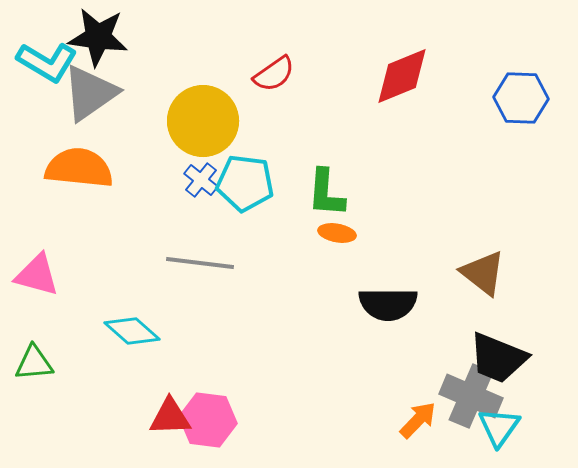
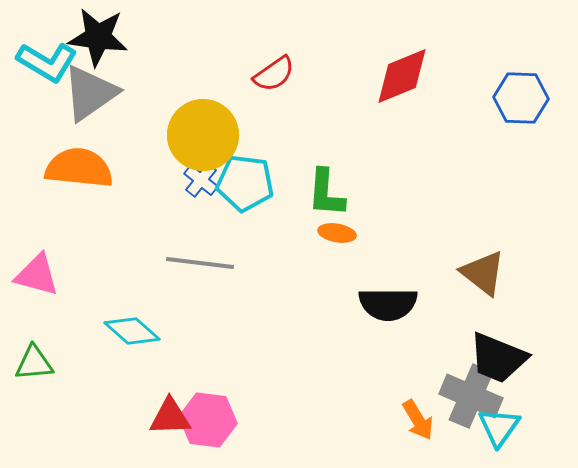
yellow circle: moved 14 px down
orange arrow: rotated 105 degrees clockwise
